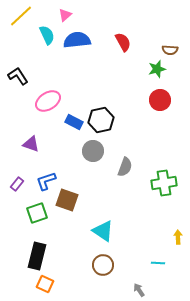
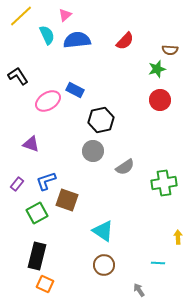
red semicircle: moved 2 px right, 1 px up; rotated 72 degrees clockwise
blue rectangle: moved 1 px right, 32 px up
gray semicircle: rotated 36 degrees clockwise
green square: rotated 10 degrees counterclockwise
brown circle: moved 1 px right
